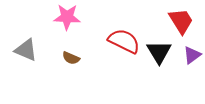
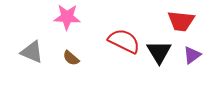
red trapezoid: rotated 128 degrees clockwise
gray triangle: moved 6 px right, 2 px down
brown semicircle: rotated 18 degrees clockwise
